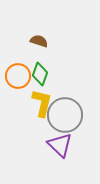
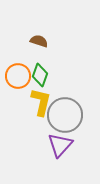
green diamond: moved 1 px down
yellow L-shape: moved 1 px left, 1 px up
purple triangle: rotated 28 degrees clockwise
